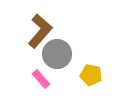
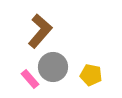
gray circle: moved 4 px left, 13 px down
pink rectangle: moved 11 px left
